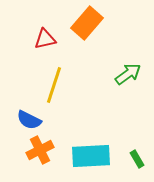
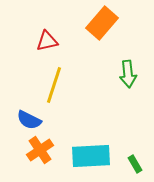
orange rectangle: moved 15 px right
red triangle: moved 2 px right, 2 px down
green arrow: rotated 120 degrees clockwise
orange cross: rotated 8 degrees counterclockwise
green rectangle: moved 2 px left, 5 px down
